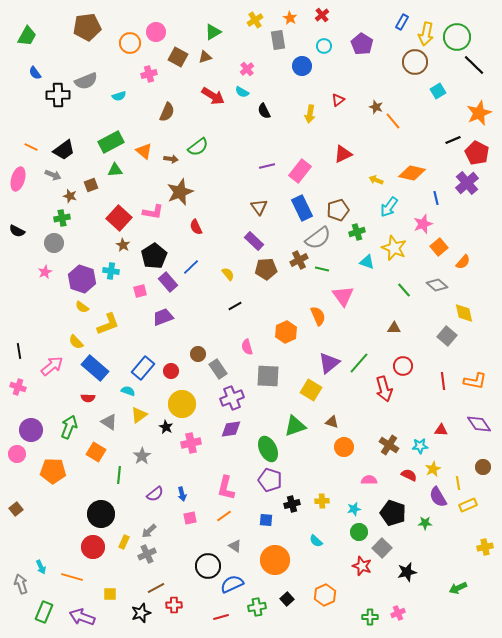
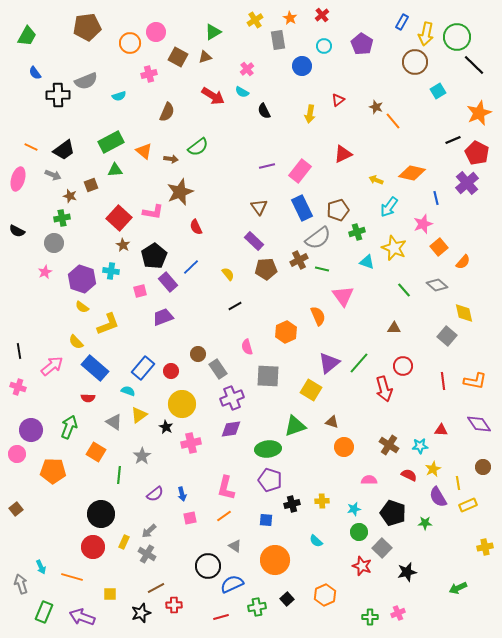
gray triangle at (109, 422): moved 5 px right
green ellipse at (268, 449): rotated 70 degrees counterclockwise
gray cross at (147, 554): rotated 36 degrees counterclockwise
